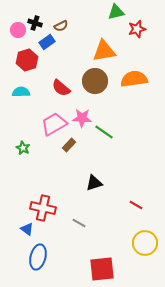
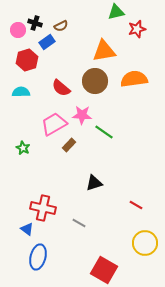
pink star: moved 3 px up
red square: moved 2 px right, 1 px down; rotated 36 degrees clockwise
